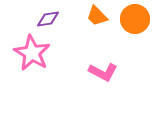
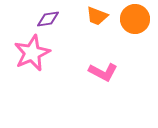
orange trapezoid: rotated 25 degrees counterclockwise
pink star: rotated 18 degrees clockwise
